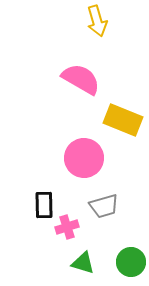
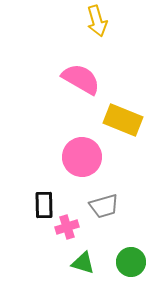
pink circle: moved 2 px left, 1 px up
